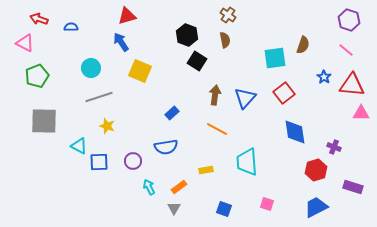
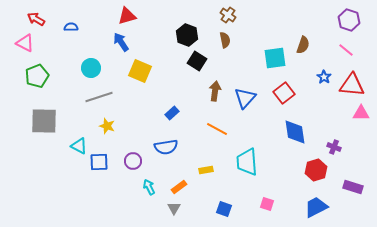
red arrow at (39, 19): moved 3 px left; rotated 12 degrees clockwise
brown arrow at (215, 95): moved 4 px up
